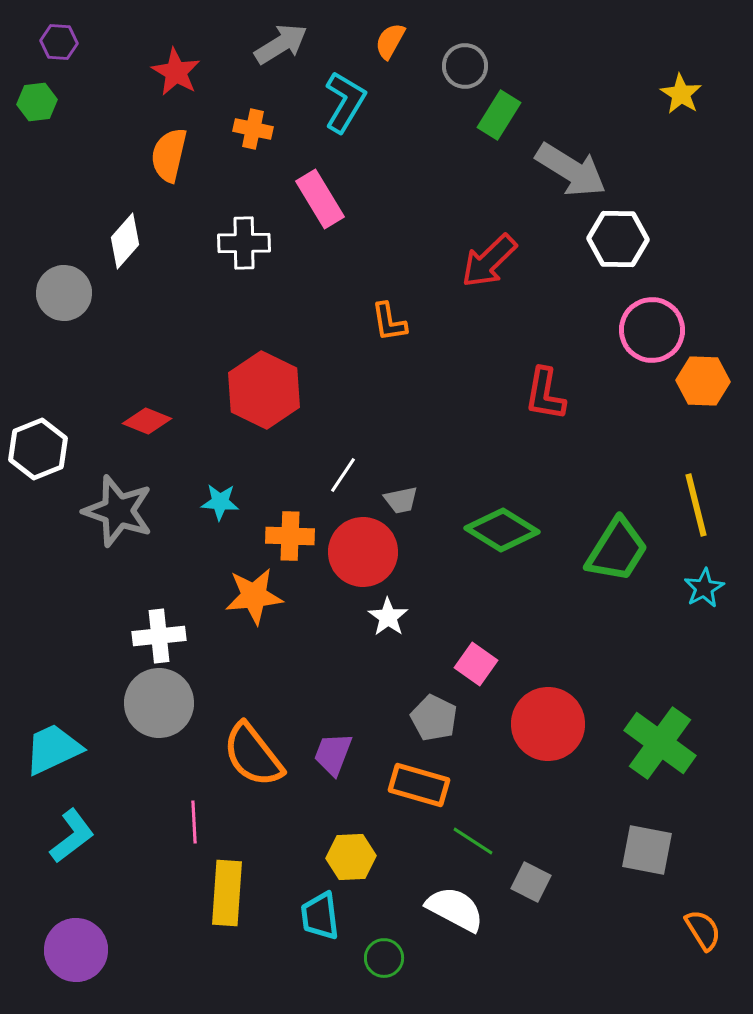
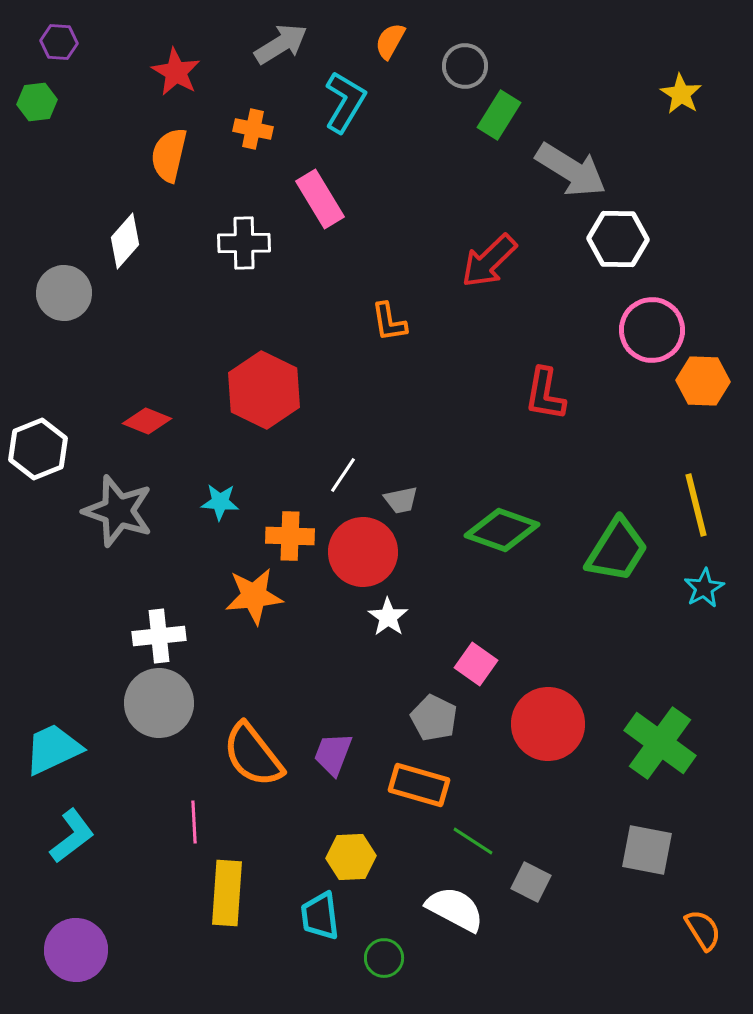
green diamond at (502, 530): rotated 12 degrees counterclockwise
